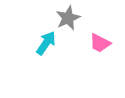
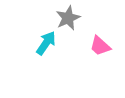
pink trapezoid: moved 3 px down; rotated 15 degrees clockwise
